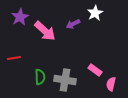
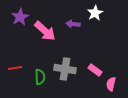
purple arrow: rotated 32 degrees clockwise
red line: moved 1 px right, 10 px down
gray cross: moved 11 px up
